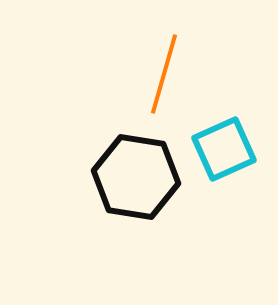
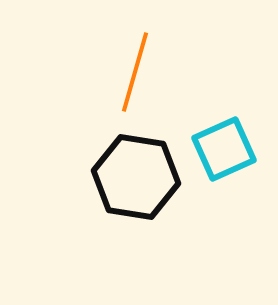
orange line: moved 29 px left, 2 px up
